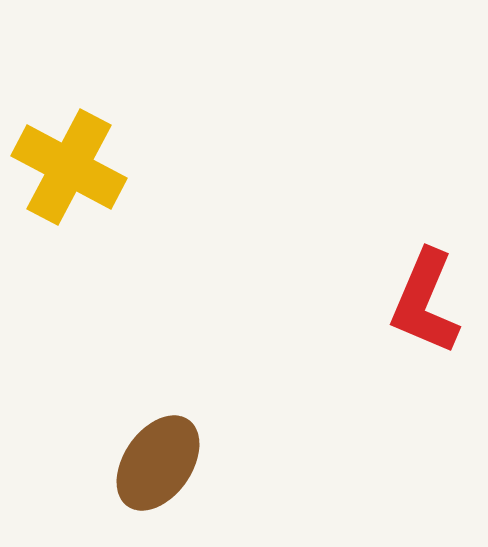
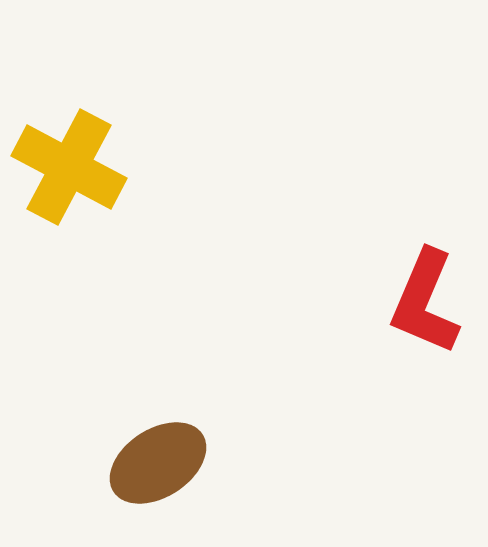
brown ellipse: rotated 22 degrees clockwise
